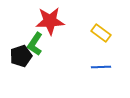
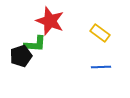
red star: rotated 24 degrees clockwise
yellow rectangle: moved 1 px left
green L-shape: rotated 120 degrees counterclockwise
